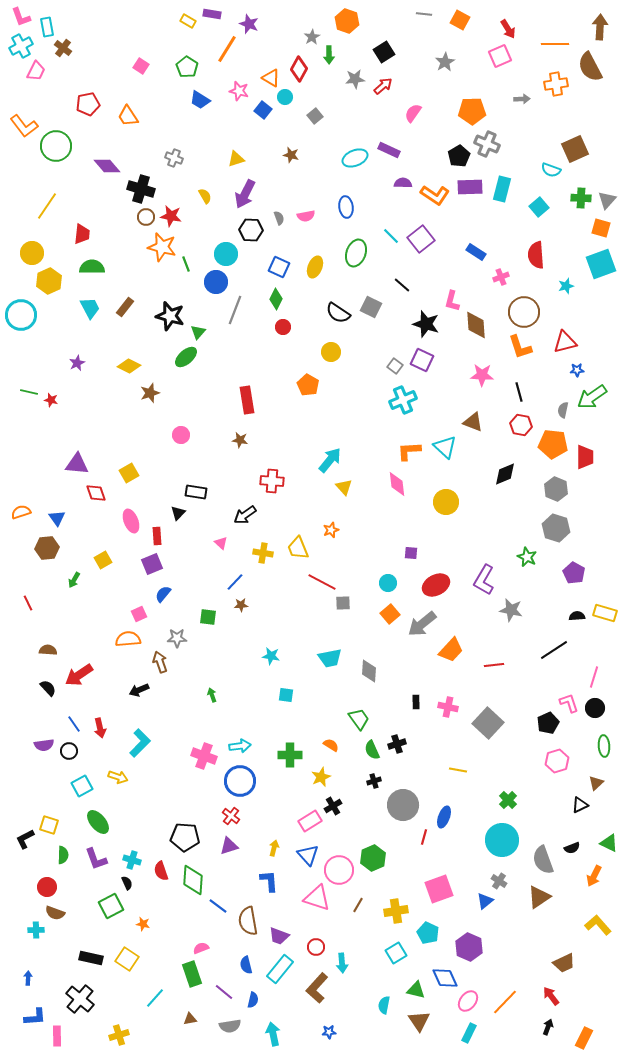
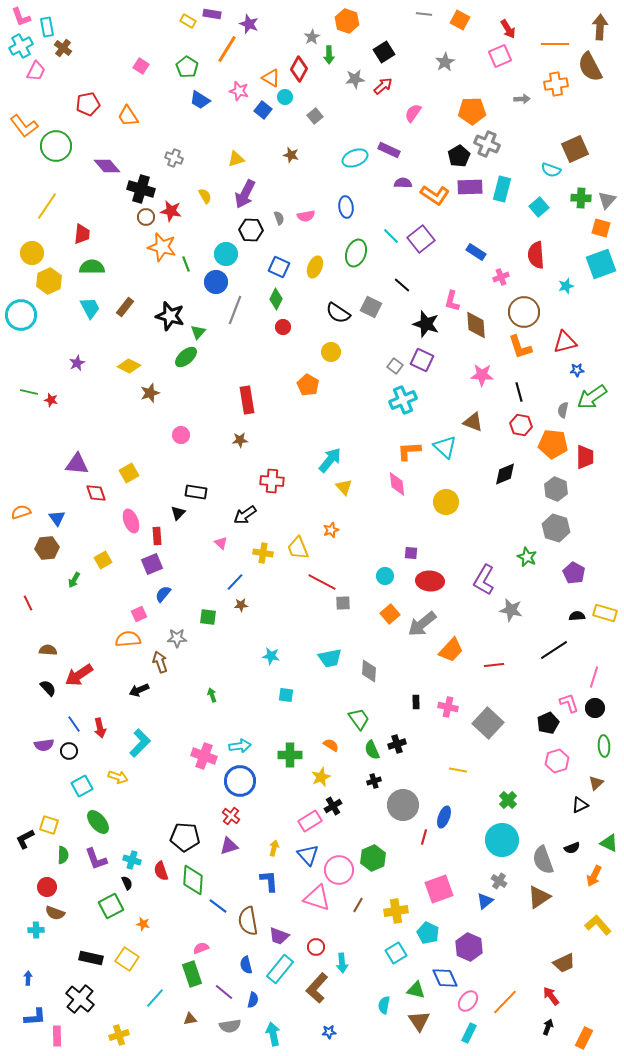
red star at (171, 216): moved 5 px up
brown star at (240, 440): rotated 14 degrees counterclockwise
cyan circle at (388, 583): moved 3 px left, 7 px up
red ellipse at (436, 585): moved 6 px left, 4 px up; rotated 32 degrees clockwise
